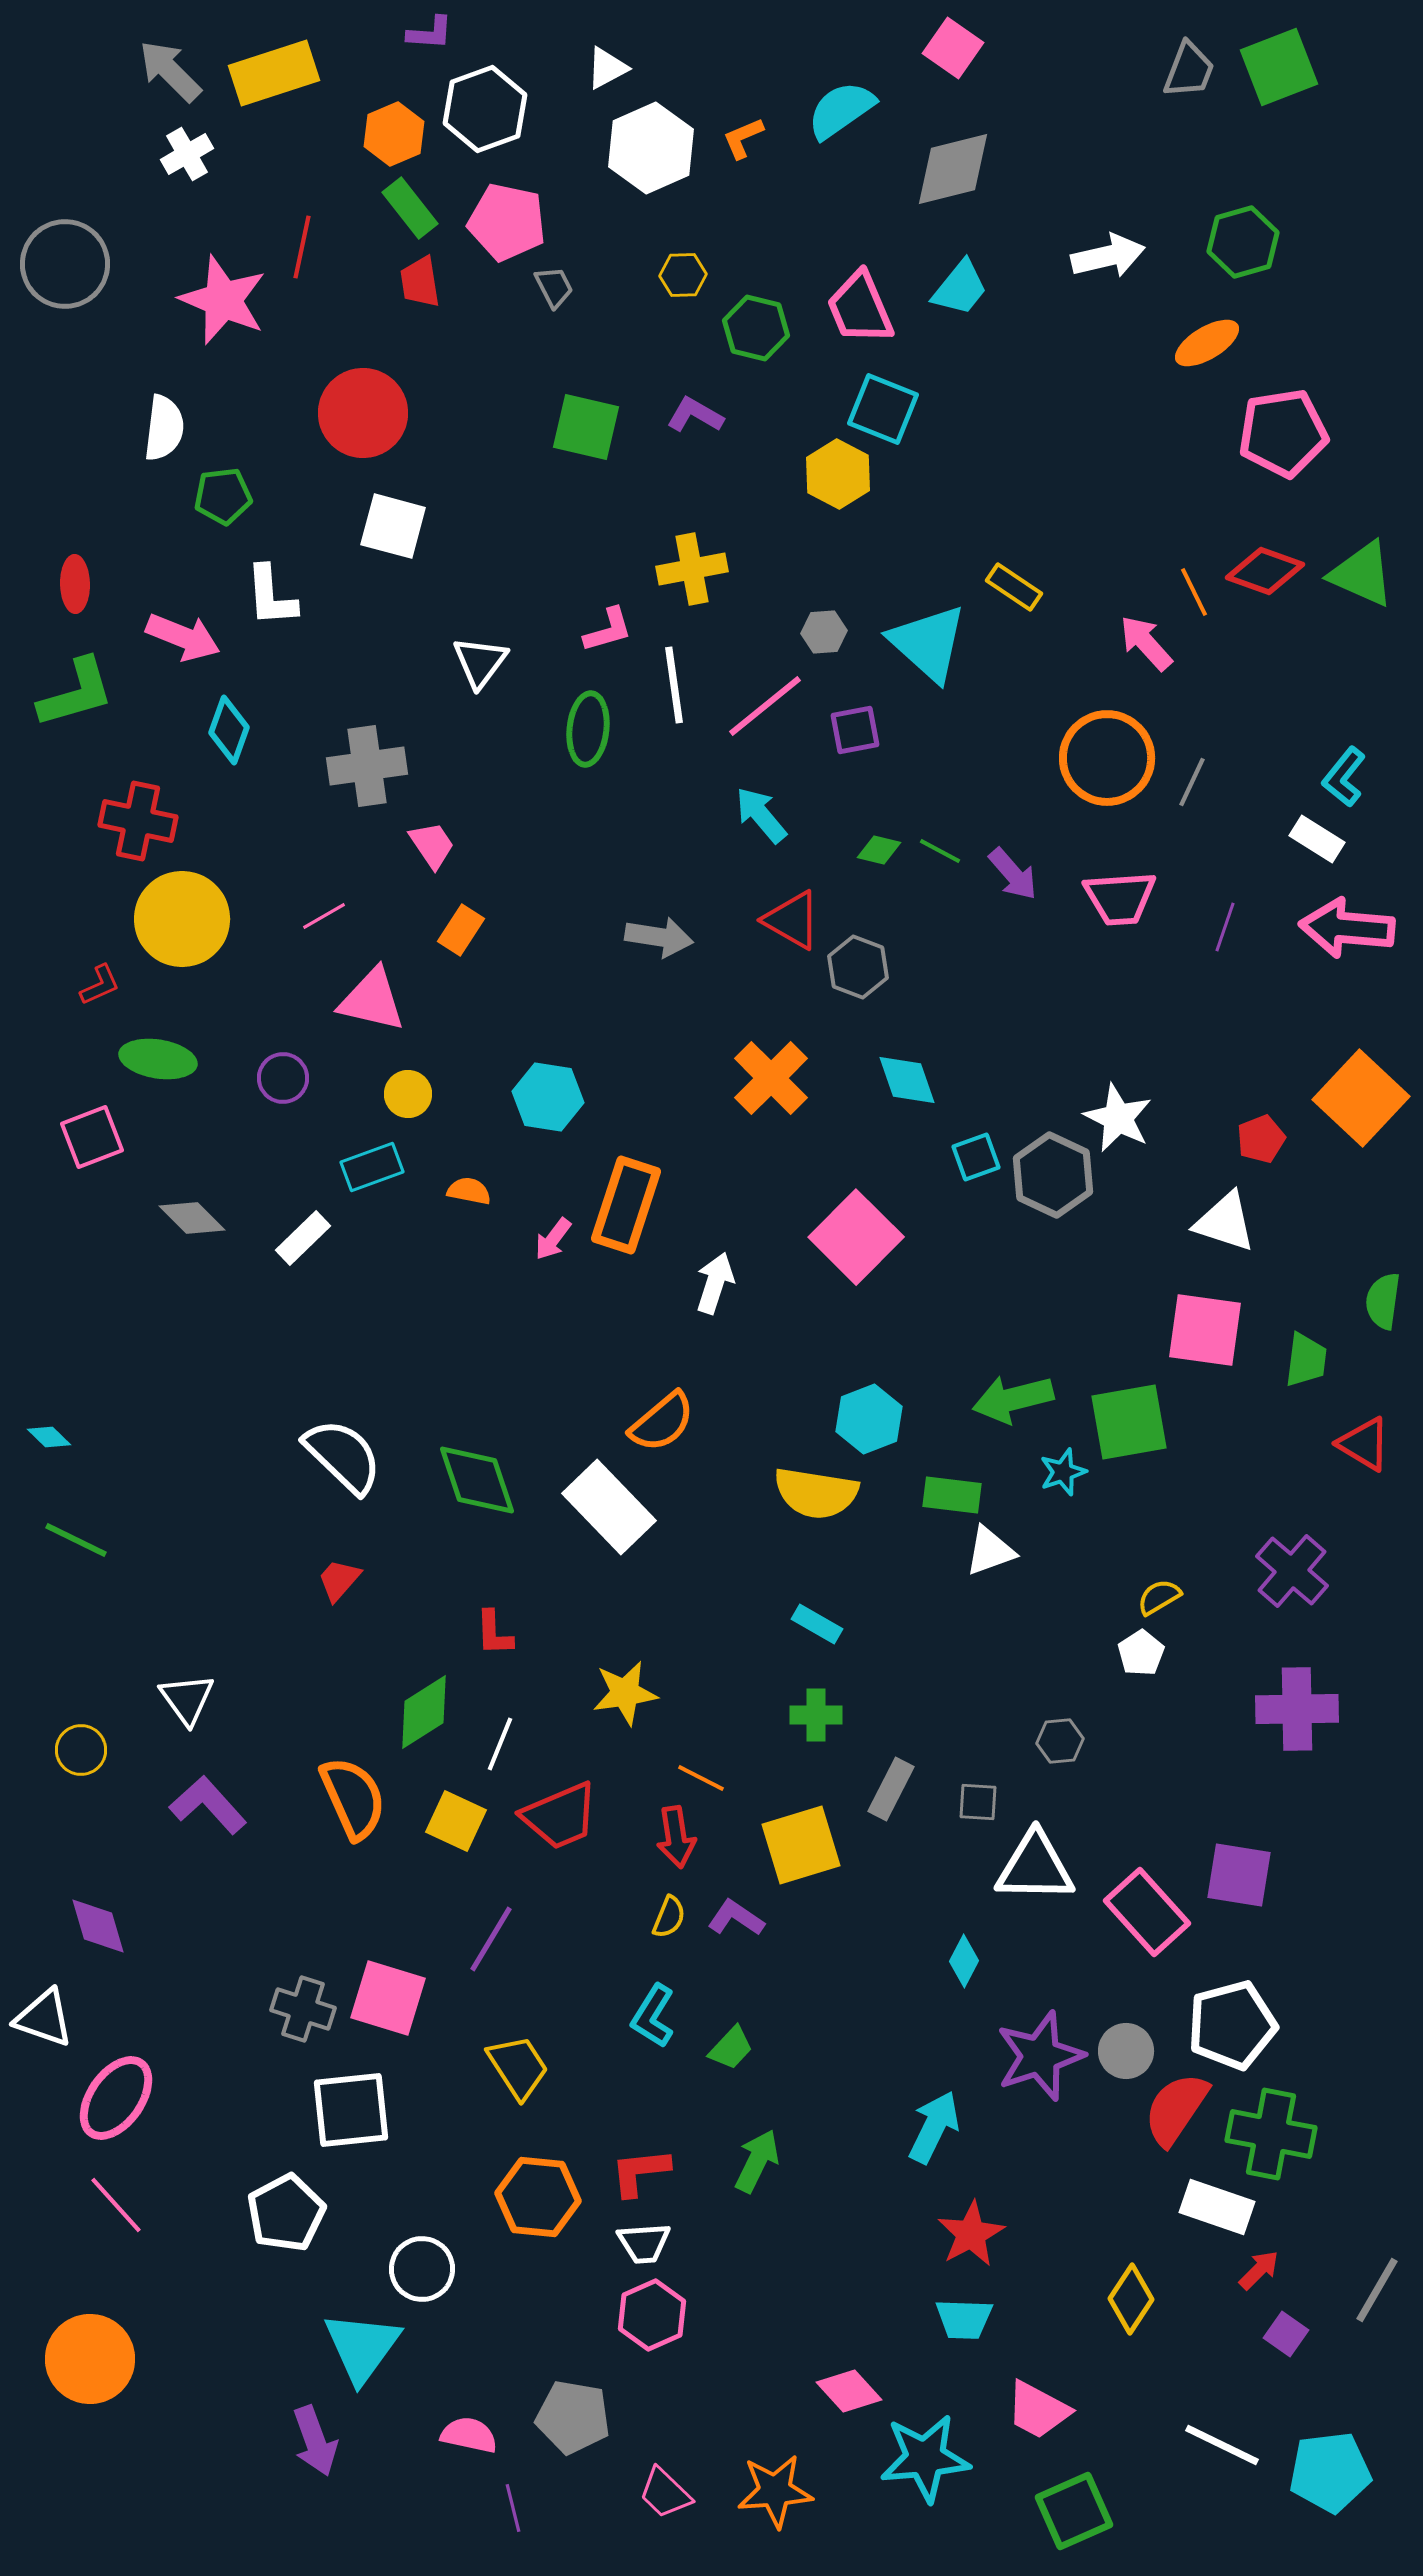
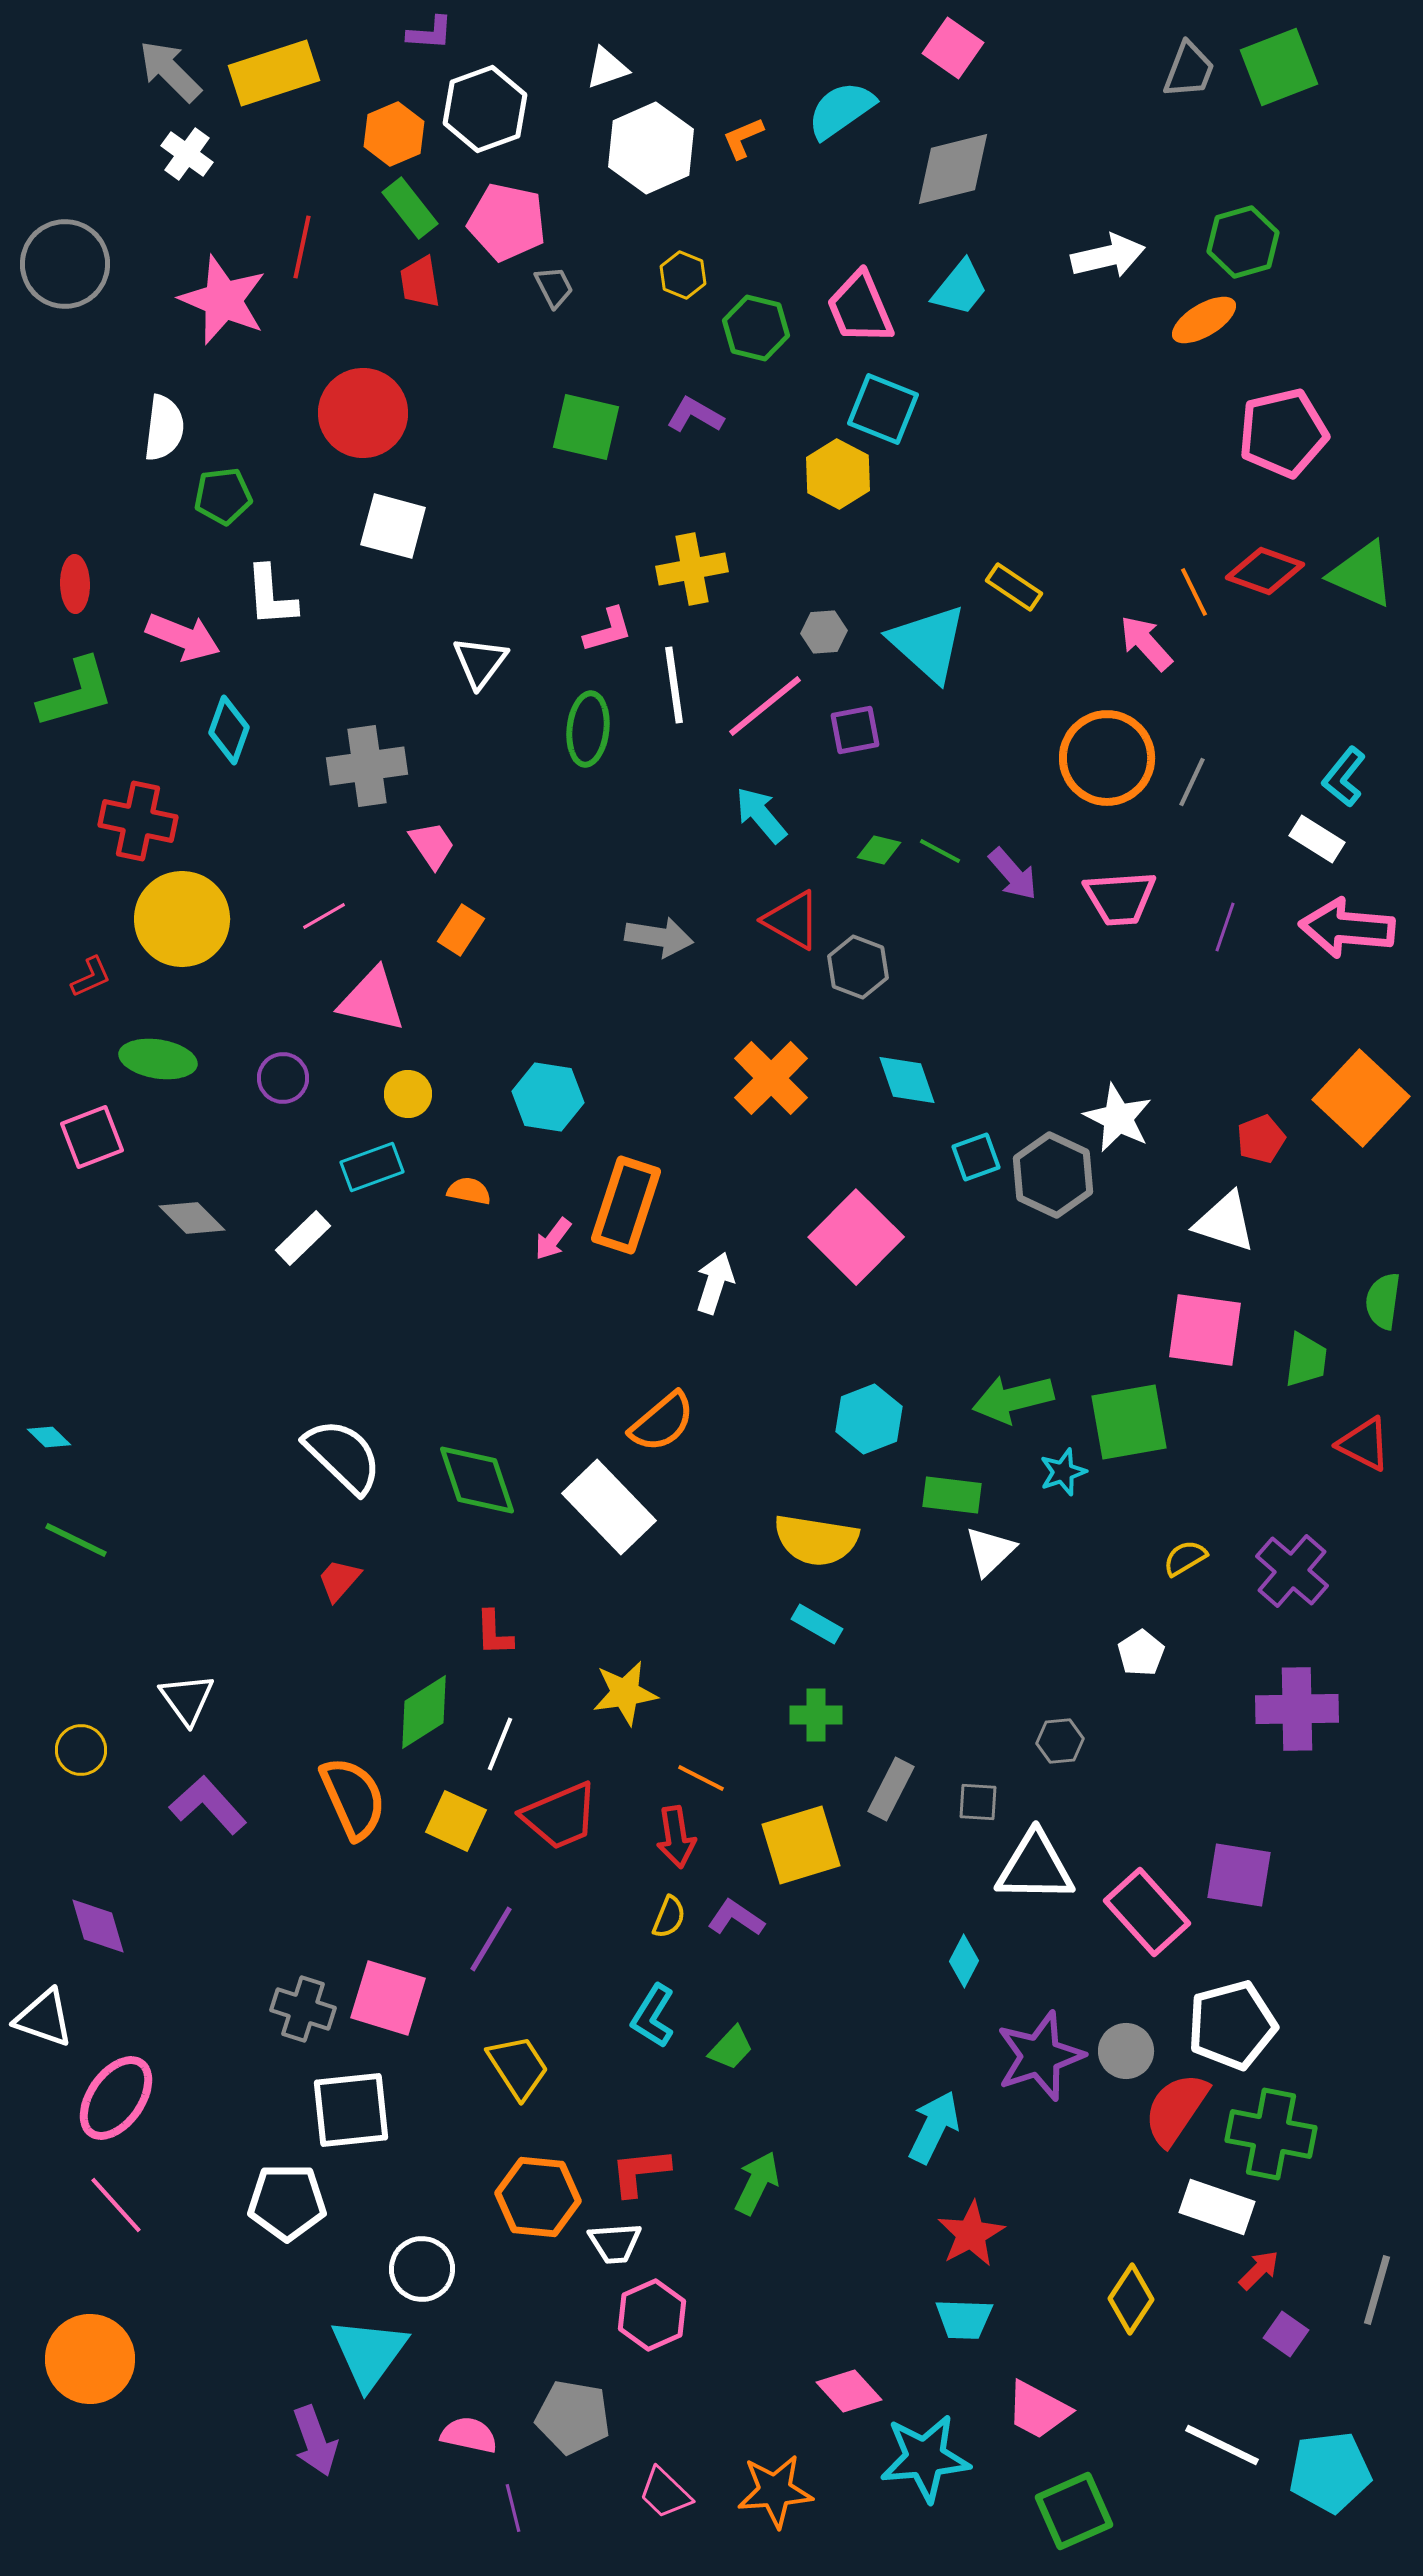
white triangle at (607, 68): rotated 9 degrees clockwise
white cross at (187, 154): rotated 24 degrees counterclockwise
yellow hexagon at (683, 275): rotated 24 degrees clockwise
orange ellipse at (1207, 343): moved 3 px left, 23 px up
pink pentagon at (1283, 433): rotated 4 degrees counterclockwise
red L-shape at (100, 985): moved 9 px left, 8 px up
red triangle at (1364, 1444): rotated 4 degrees counterclockwise
yellow semicircle at (816, 1493): moved 47 px down
white triangle at (990, 1551): rotated 24 degrees counterclockwise
yellow semicircle at (1159, 1597): moved 26 px right, 39 px up
green arrow at (757, 2161): moved 22 px down
white pentagon at (286, 2213): moved 1 px right, 11 px up; rotated 28 degrees clockwise
white trapezoid at (644, 2243): moved 29 px left
gray line at (1377, 2290): rotated 14 degrees counterclockwise
cyan triangle at (362, 2347): moved 7 px right, 6 px down
